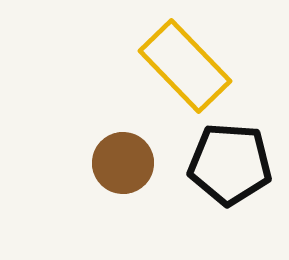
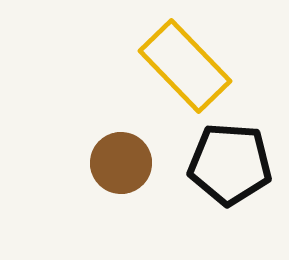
brown circle: moved 2 px left
